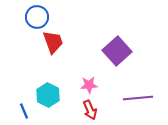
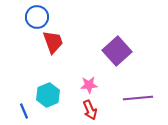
cyan hexagon: rotated 10 degrees clockwise
